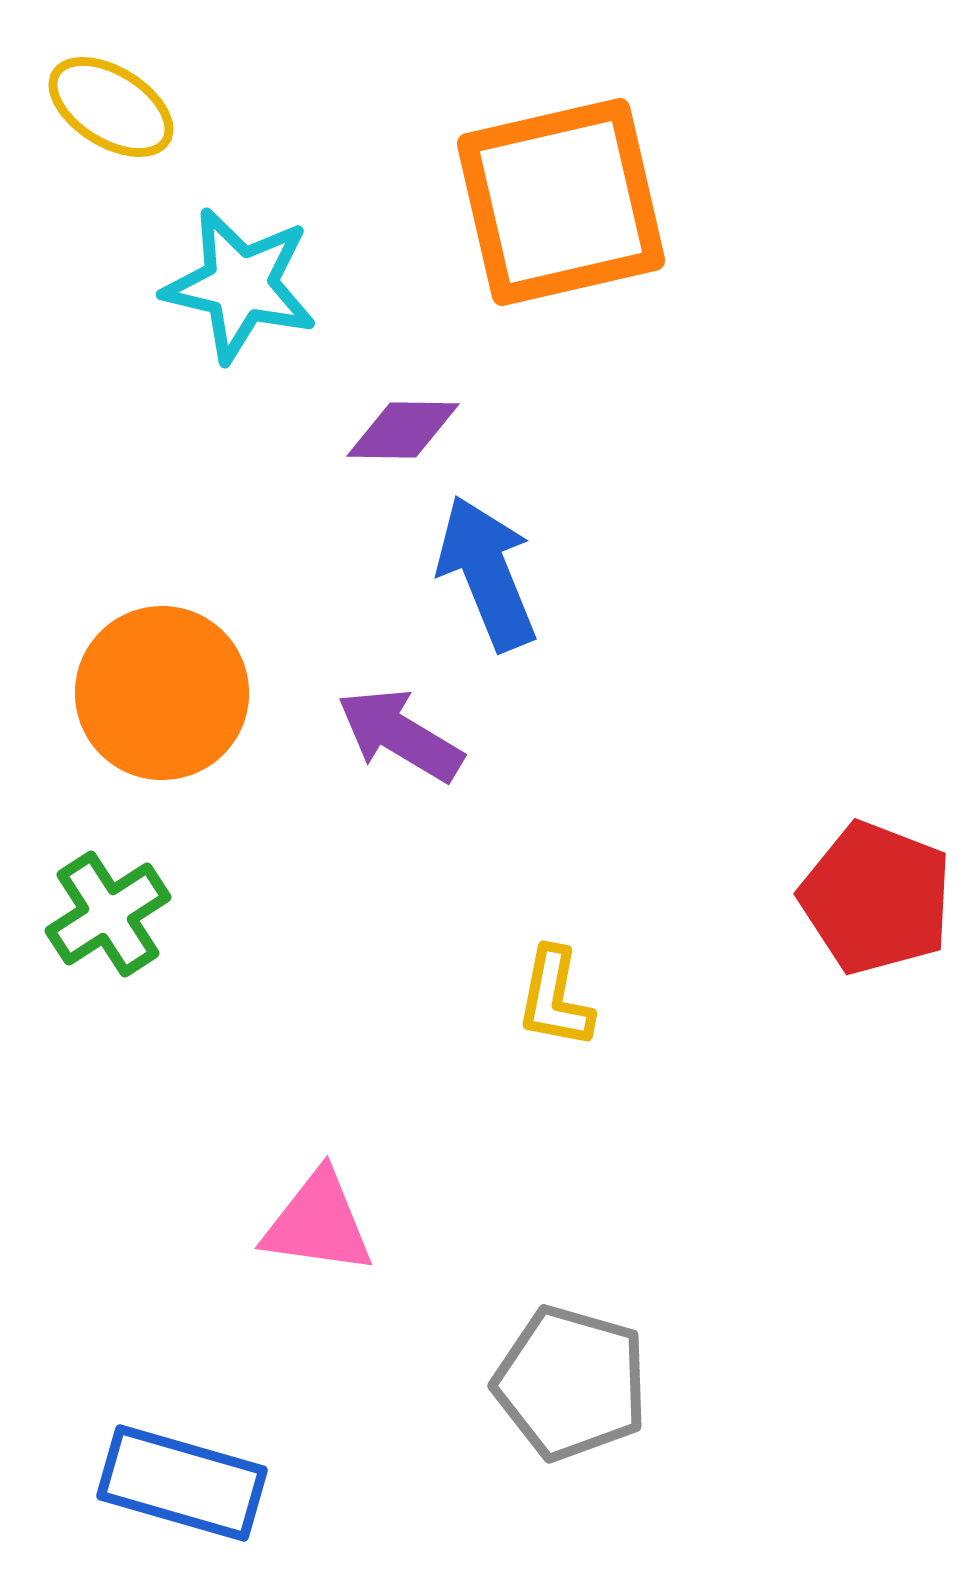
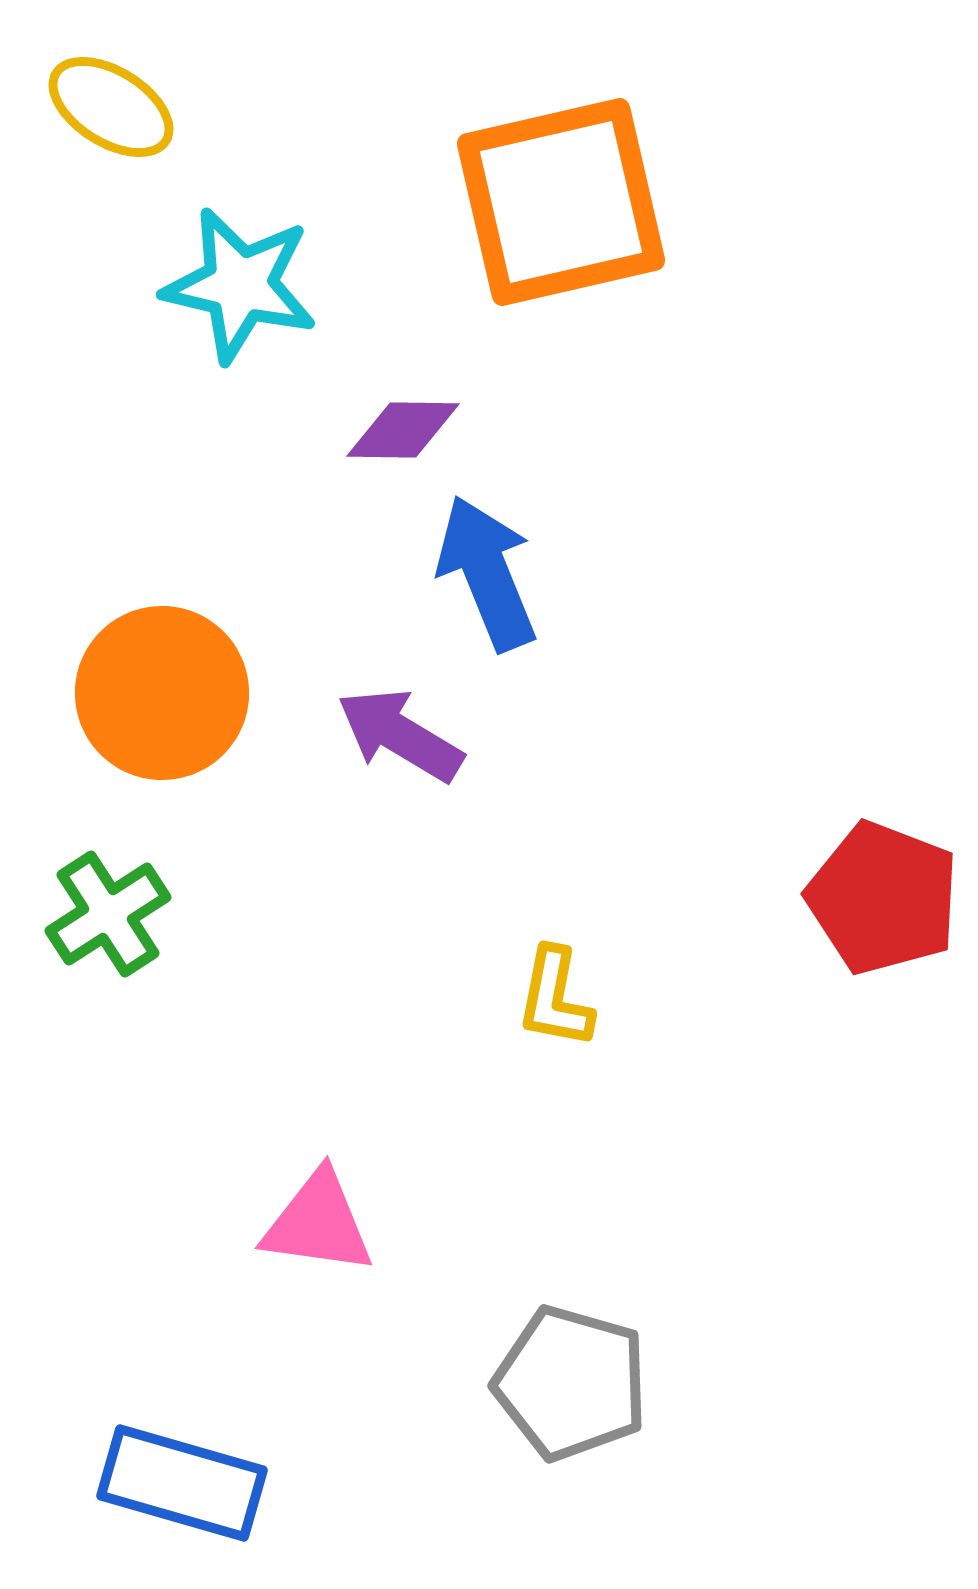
red pentagon: moved 7 px right
